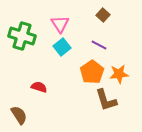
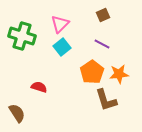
brown square: rotated 24 degrees clockwise
pink triangle: rotated 18 degrees clockwise
purple line: moved 3 px right, 1 px up
brown semicircle: moved 2 px left, 2 px up
